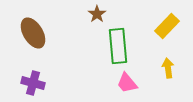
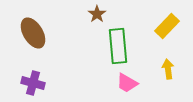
yellow arrow: moved 1 px down
pink trapezoid: rotated 20 degrees counterclockwise
